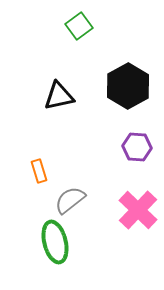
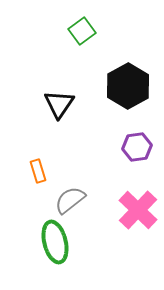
green square: moved 3 px right, 5 px down
black triangle: moved 8 px down; rotated 44 degrees counterclockwise
purple hexagon: rotated 12 degrees counterclockwise
orange rectangle: moved 1 px left
